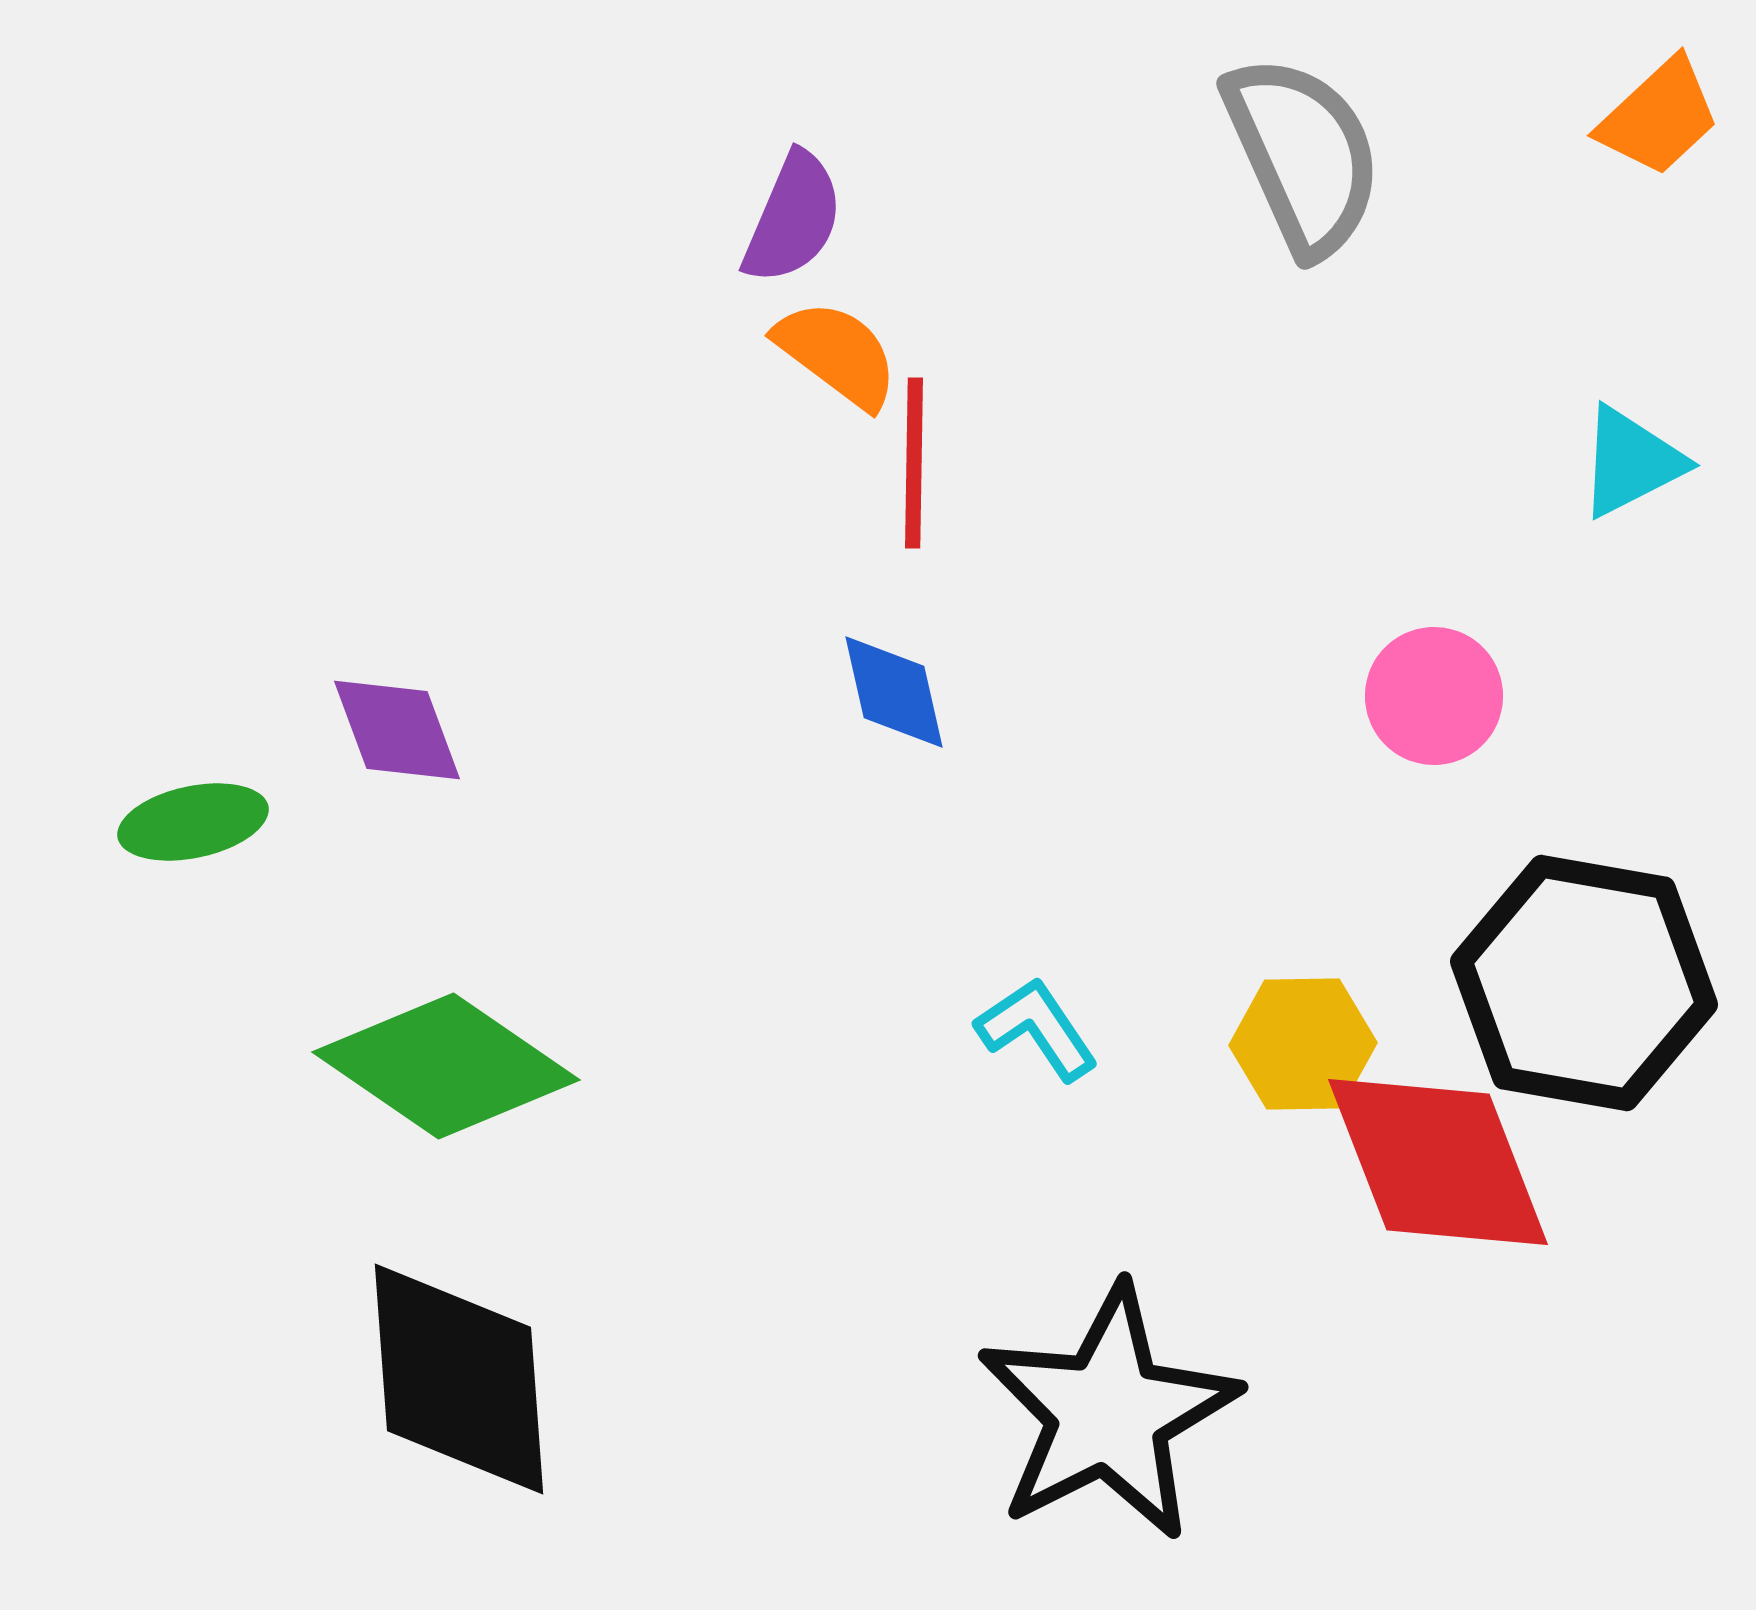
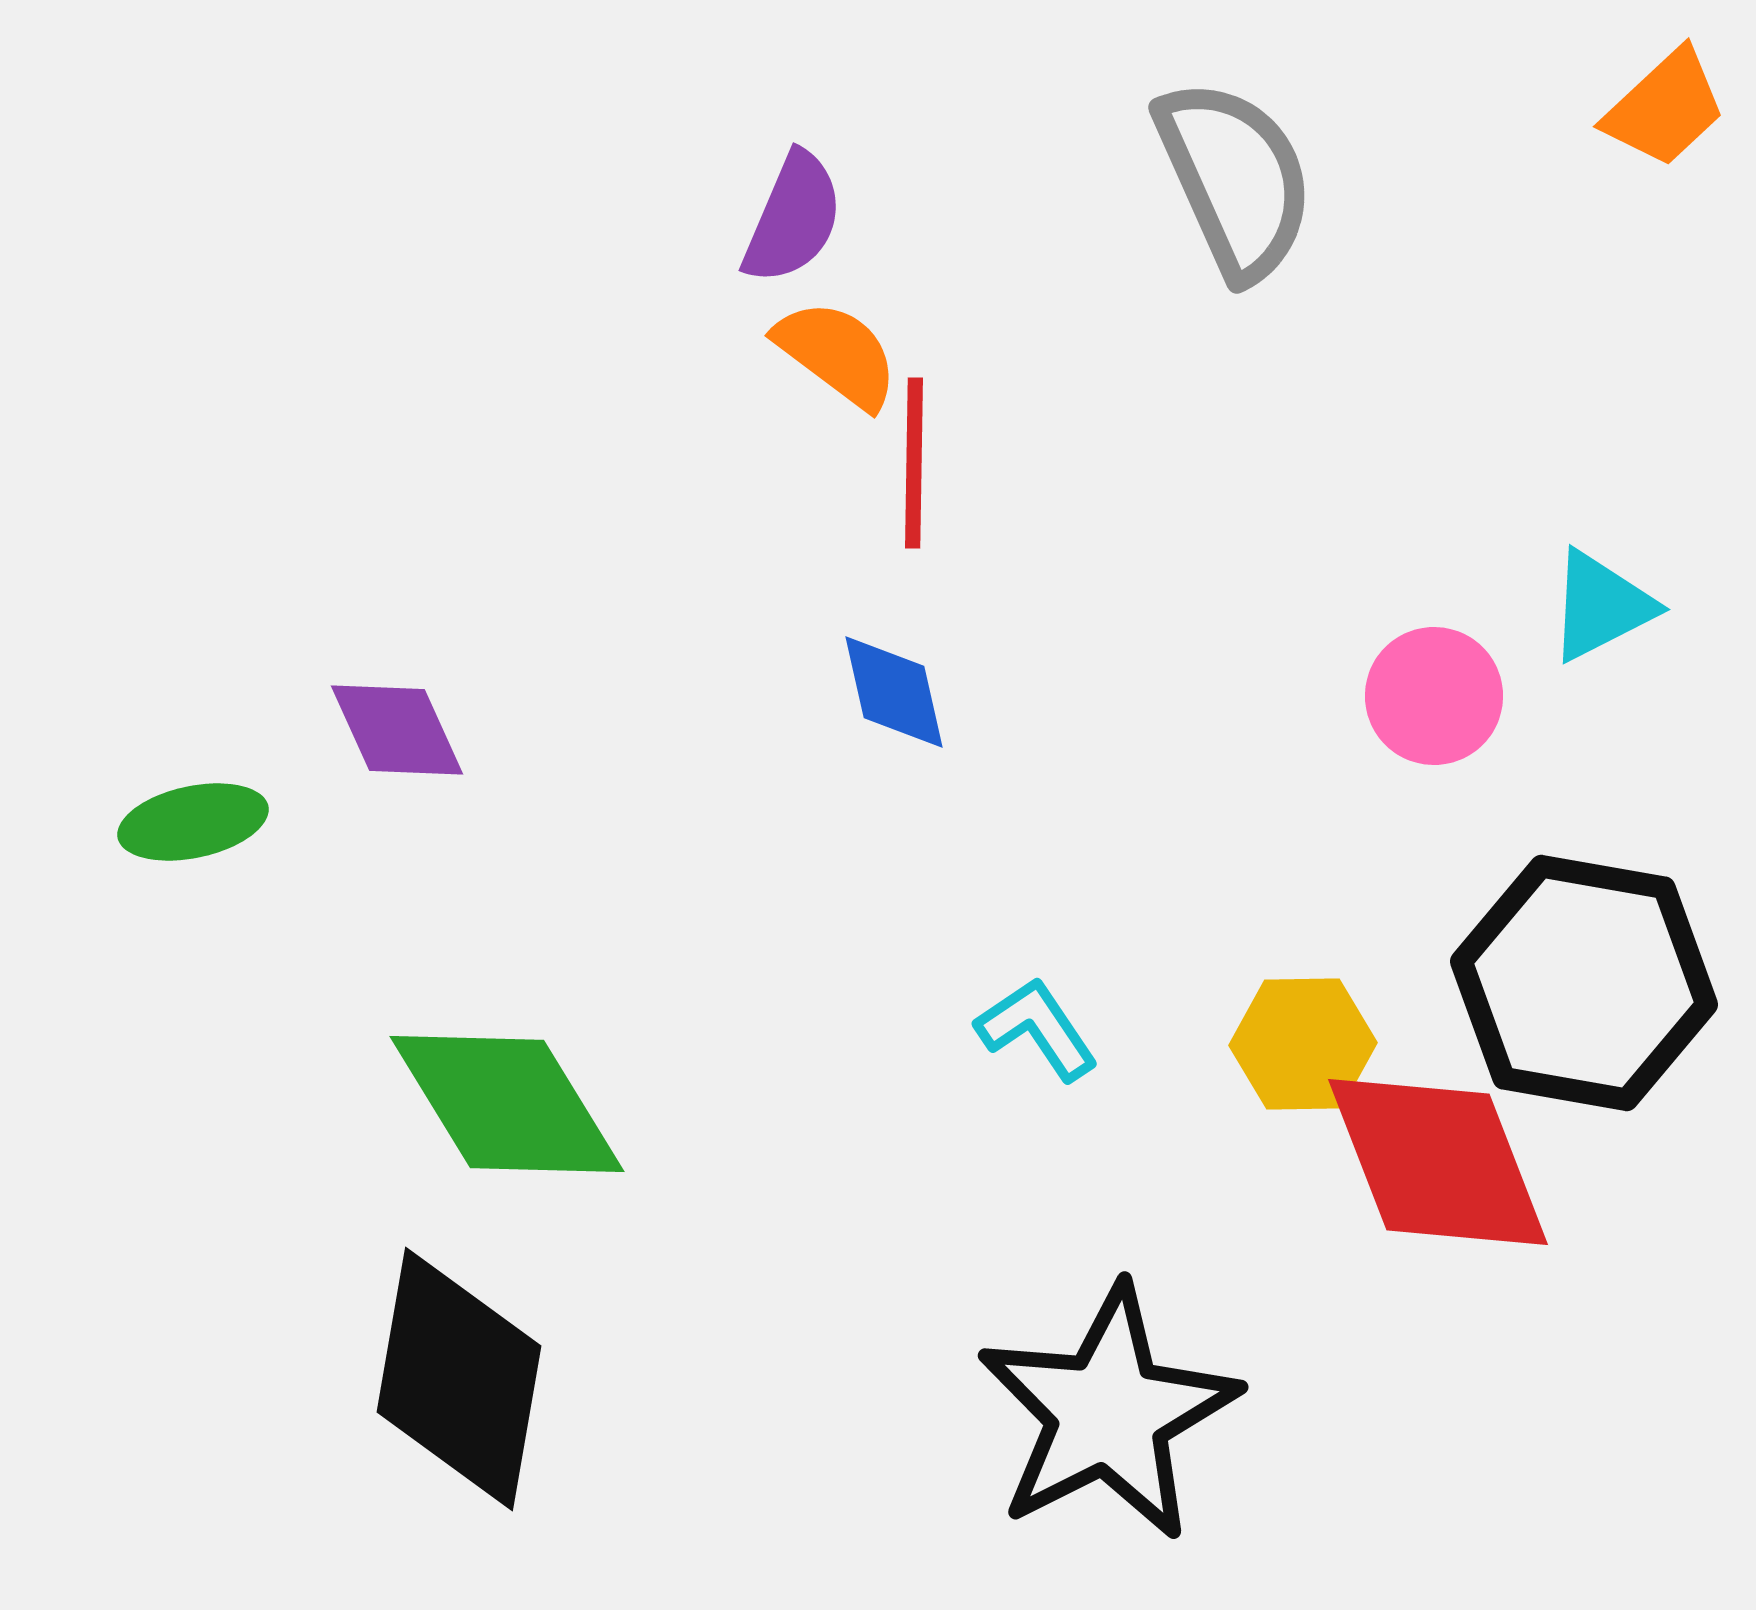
orange trapezoid: moved 6 px right, 9 px up
gray semicircle: moved 68 px left, 24 px down
cyan triangle: moved 30 px left, 144 px down
purple diamond: rotated 4 degrees counterclockwise
green diamond: moved 61 px right, 38 px down; rotated 24 degrees clockwise
black diamond: rotated 14 degrees clockwise
